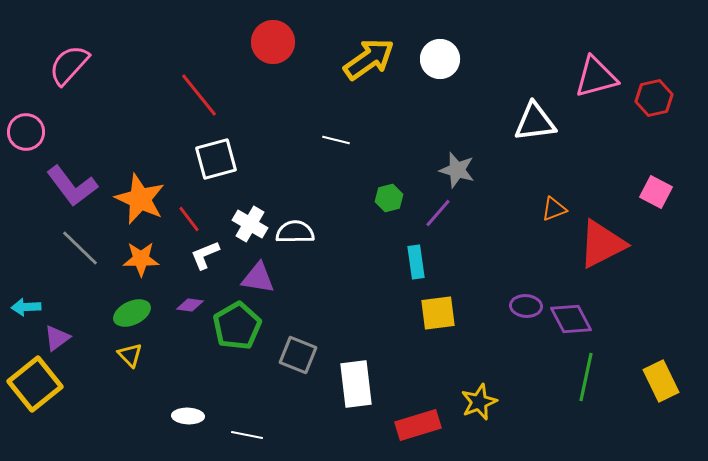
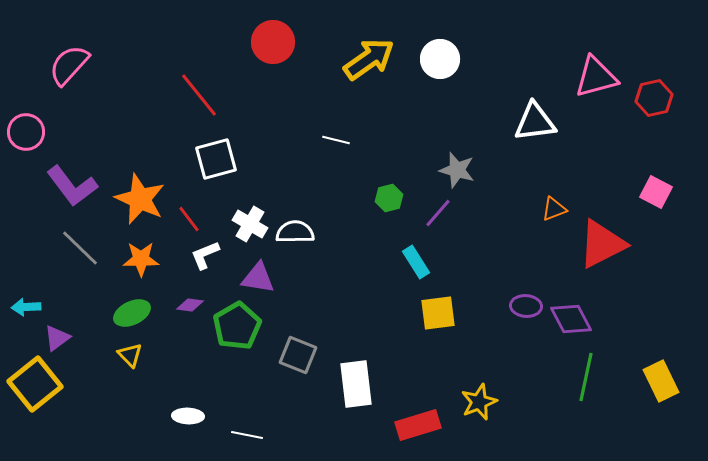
cyan rectangle at (416, 262): rotated 24 degrees counterclockwise
